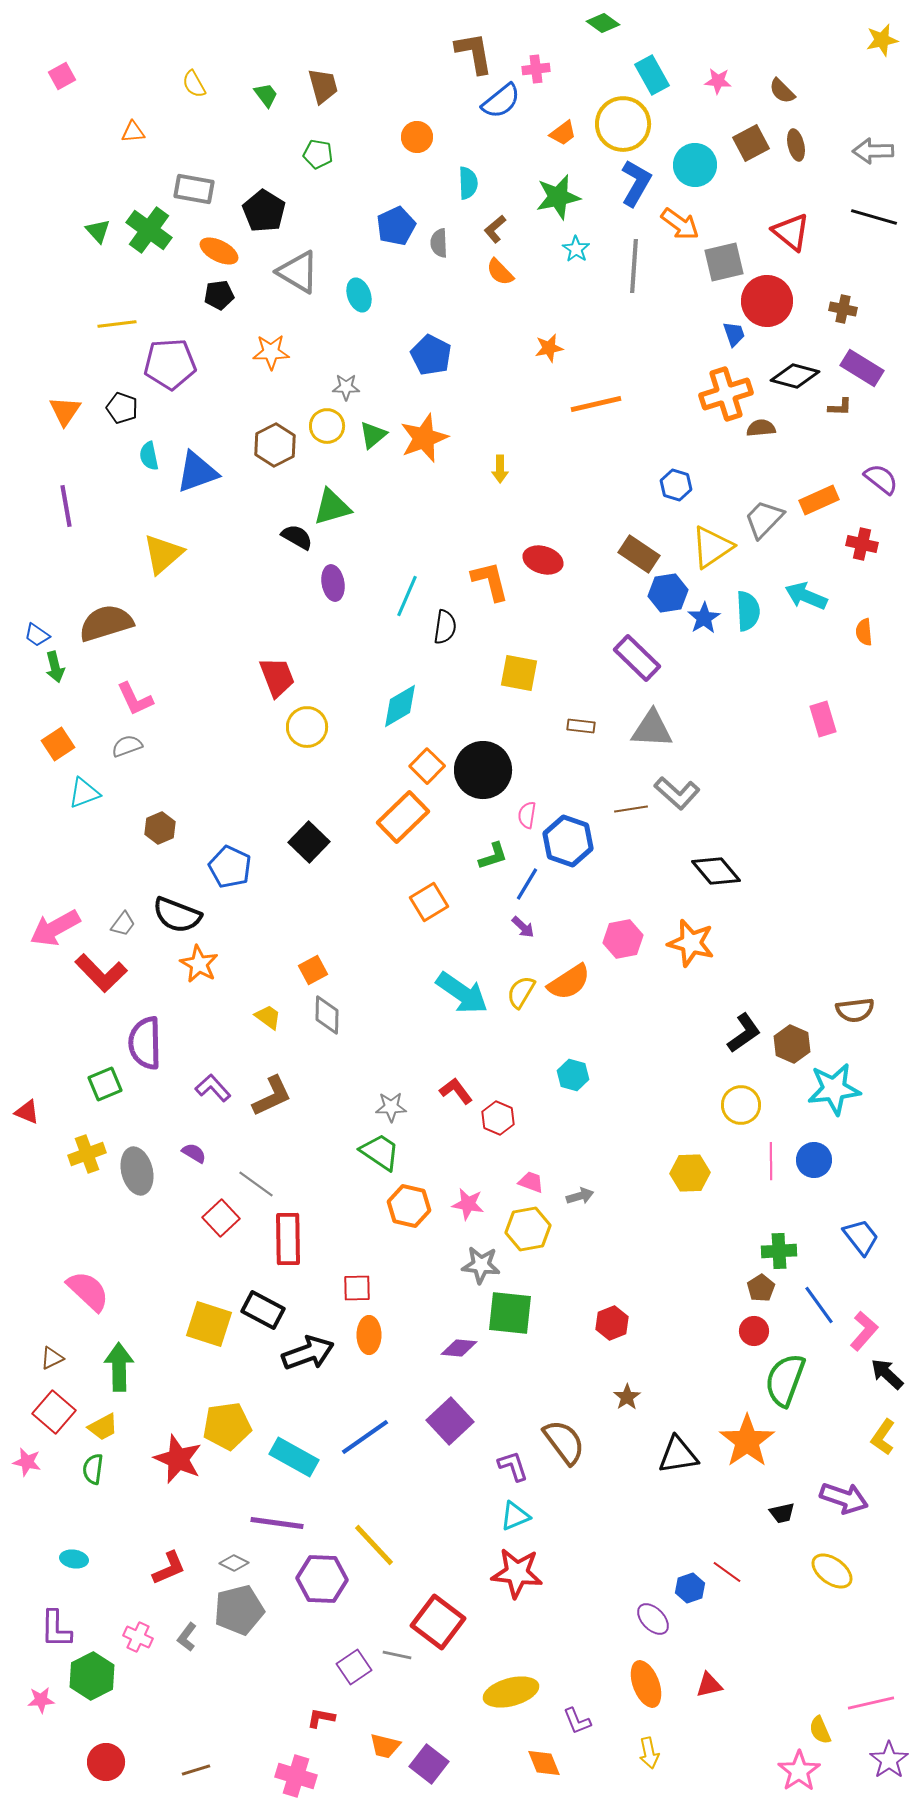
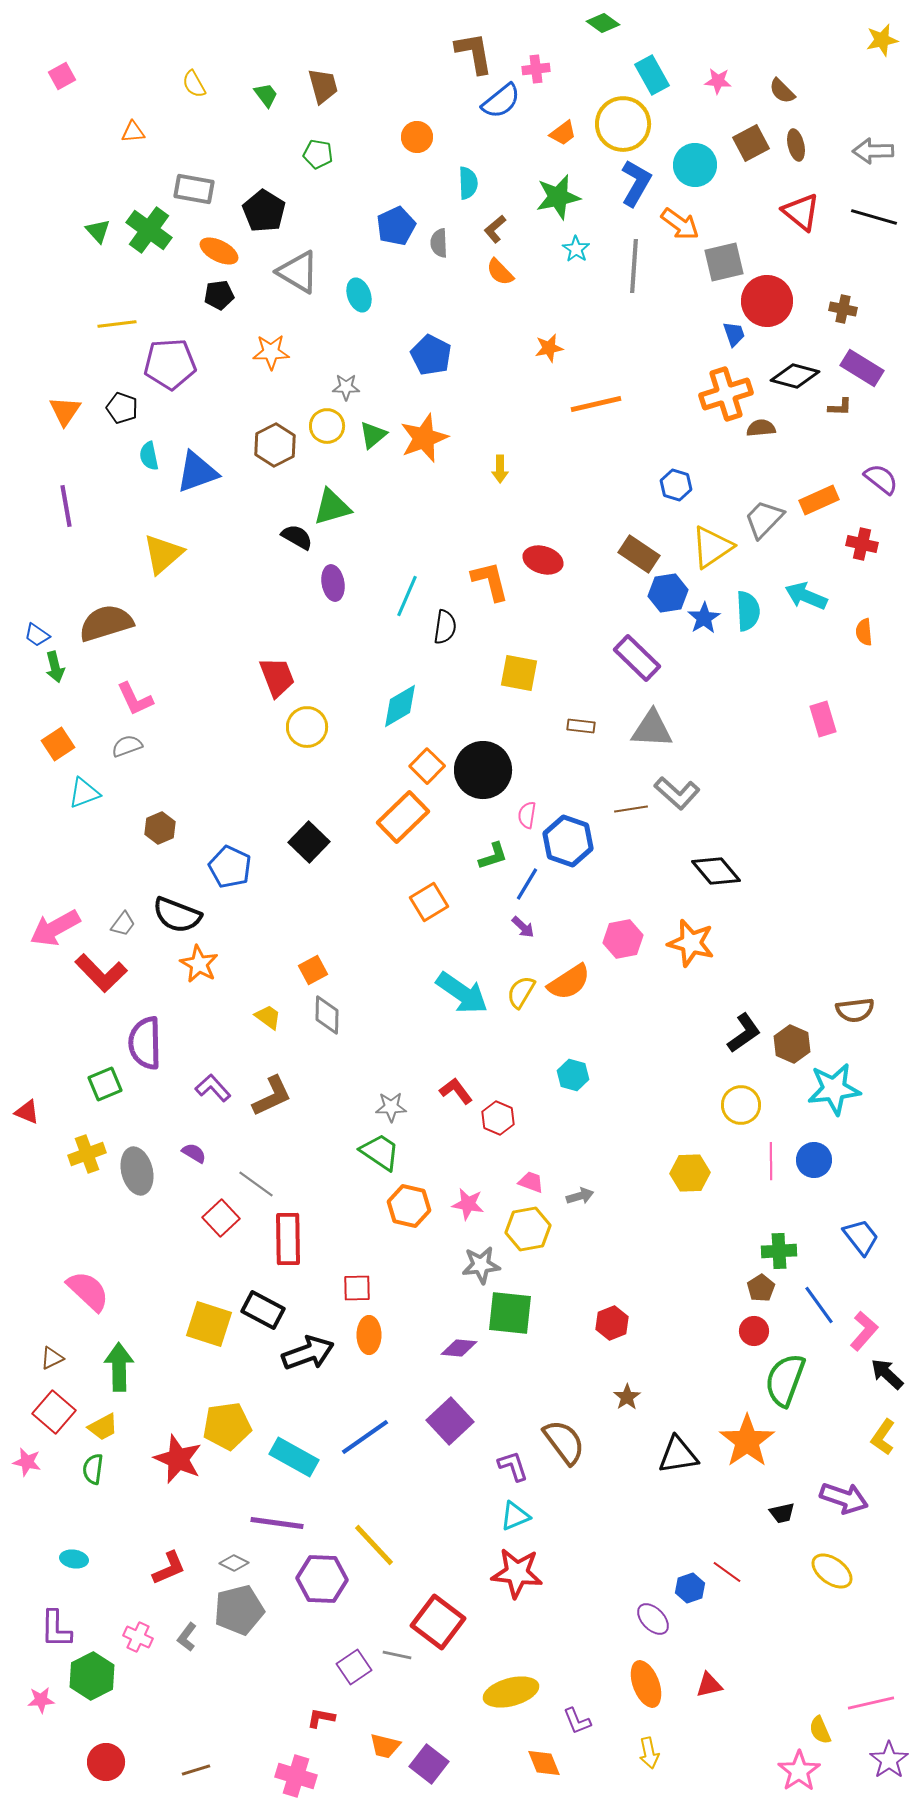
red triangle at (791, 232): moved 10 px right, 20 px up
gray star at (481, 1265): rotated 12 degrees counterclockwise
